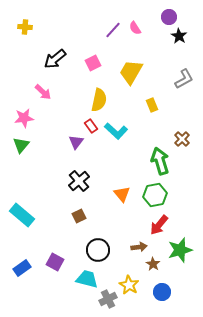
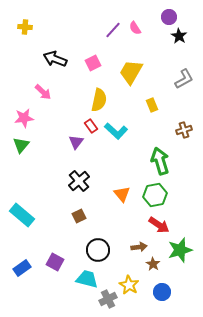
black arrow: rotated 60 degrees clockwise
brown cross: moved 2 px right, 9 px up; rotated 28 degrees clockwise
red arrow: rotated 95 degrees counterclockwise
